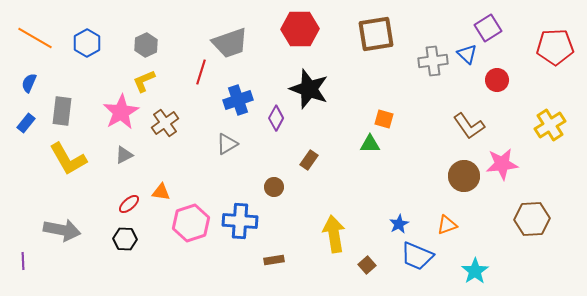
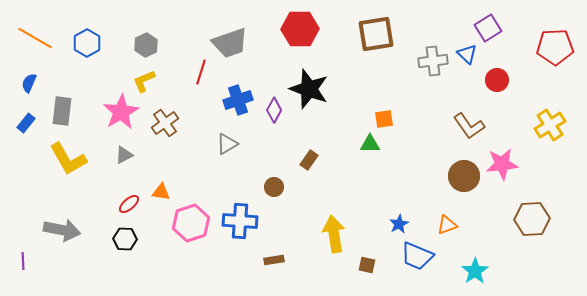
purple diamond at (276, 118): moved 2 px left, 8 px up
orange square at (384, 119): rotated 24 degrees counterclockwise
brown square at (367, 265): rotated 36 degrees counterclockwise
